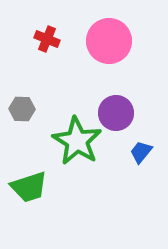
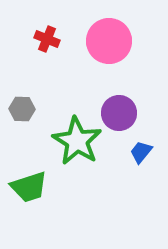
purple circle: moved 3 px right
